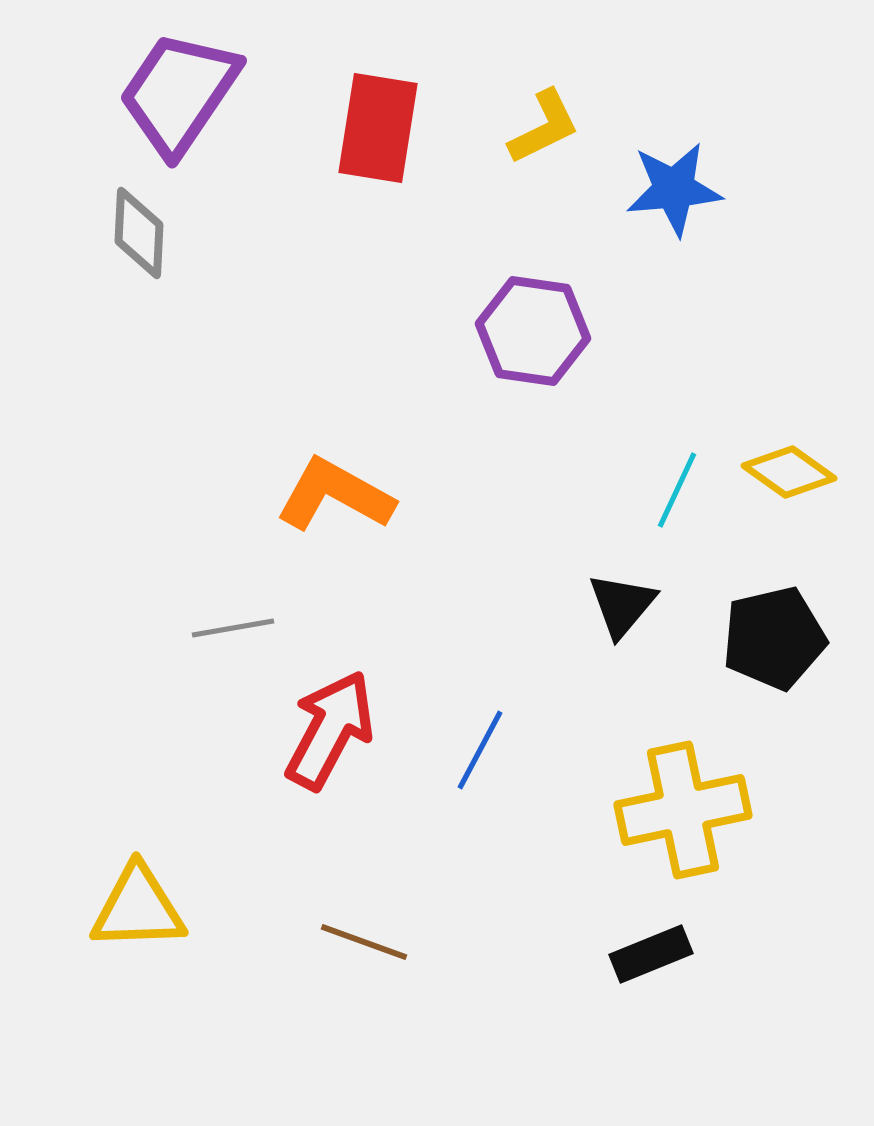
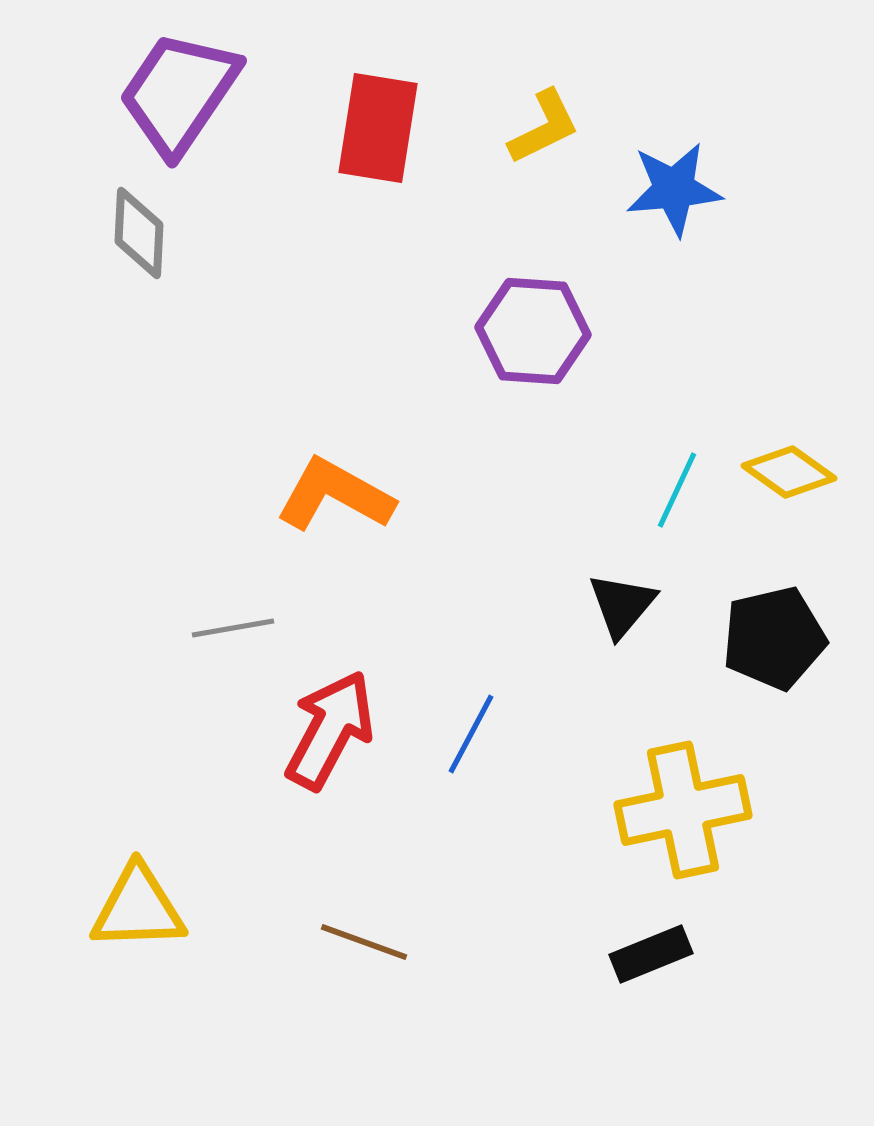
purple hexagon: rotated 4 degrees counterclockwise
blue line: moved 9 px left, 16 px up
